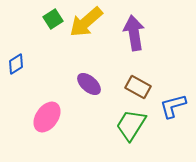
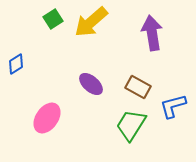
yellow arrow: moved 5 px right
purple arrow: moved 18 px right
purple ellipse: moved 2 px right
pink ellipse: moved 1 px down
